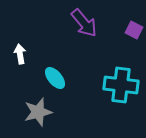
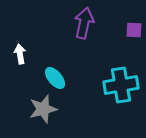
purple arrow: rotated 128 degrees counterclockwise
purple square: rotated 24 degrees counterclockwise
cyan cross: rotated 16 degrees counterclockwise
gray star: moved 5 px right, 3 px up
